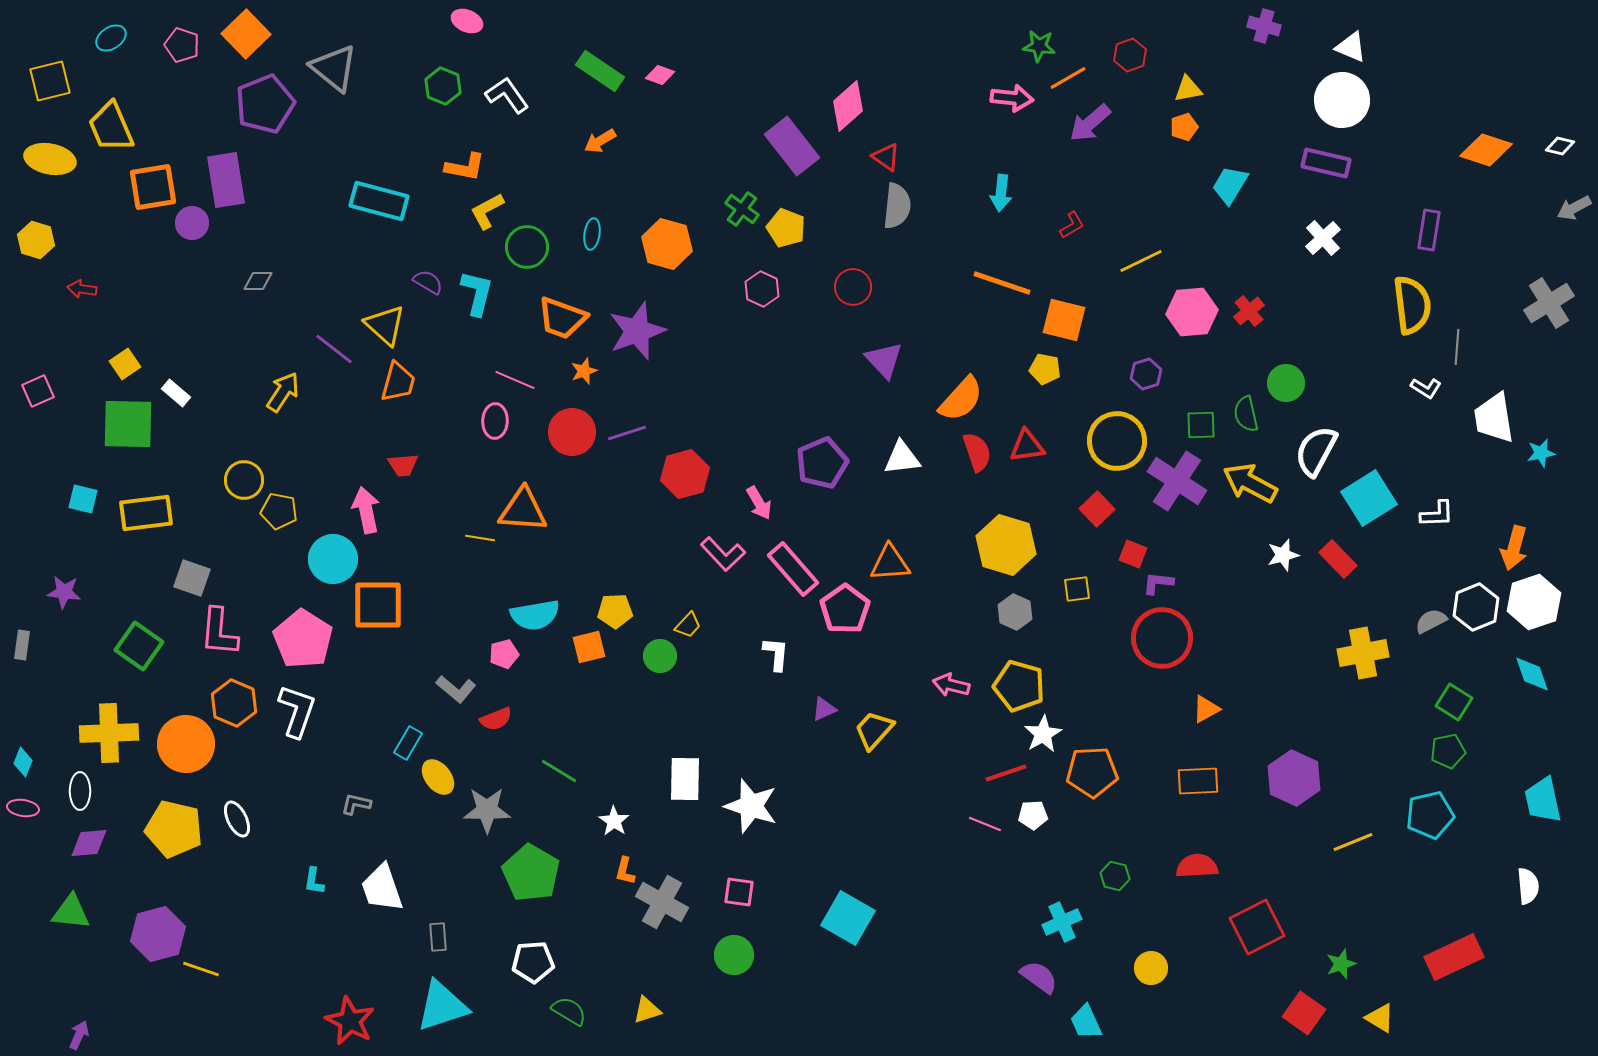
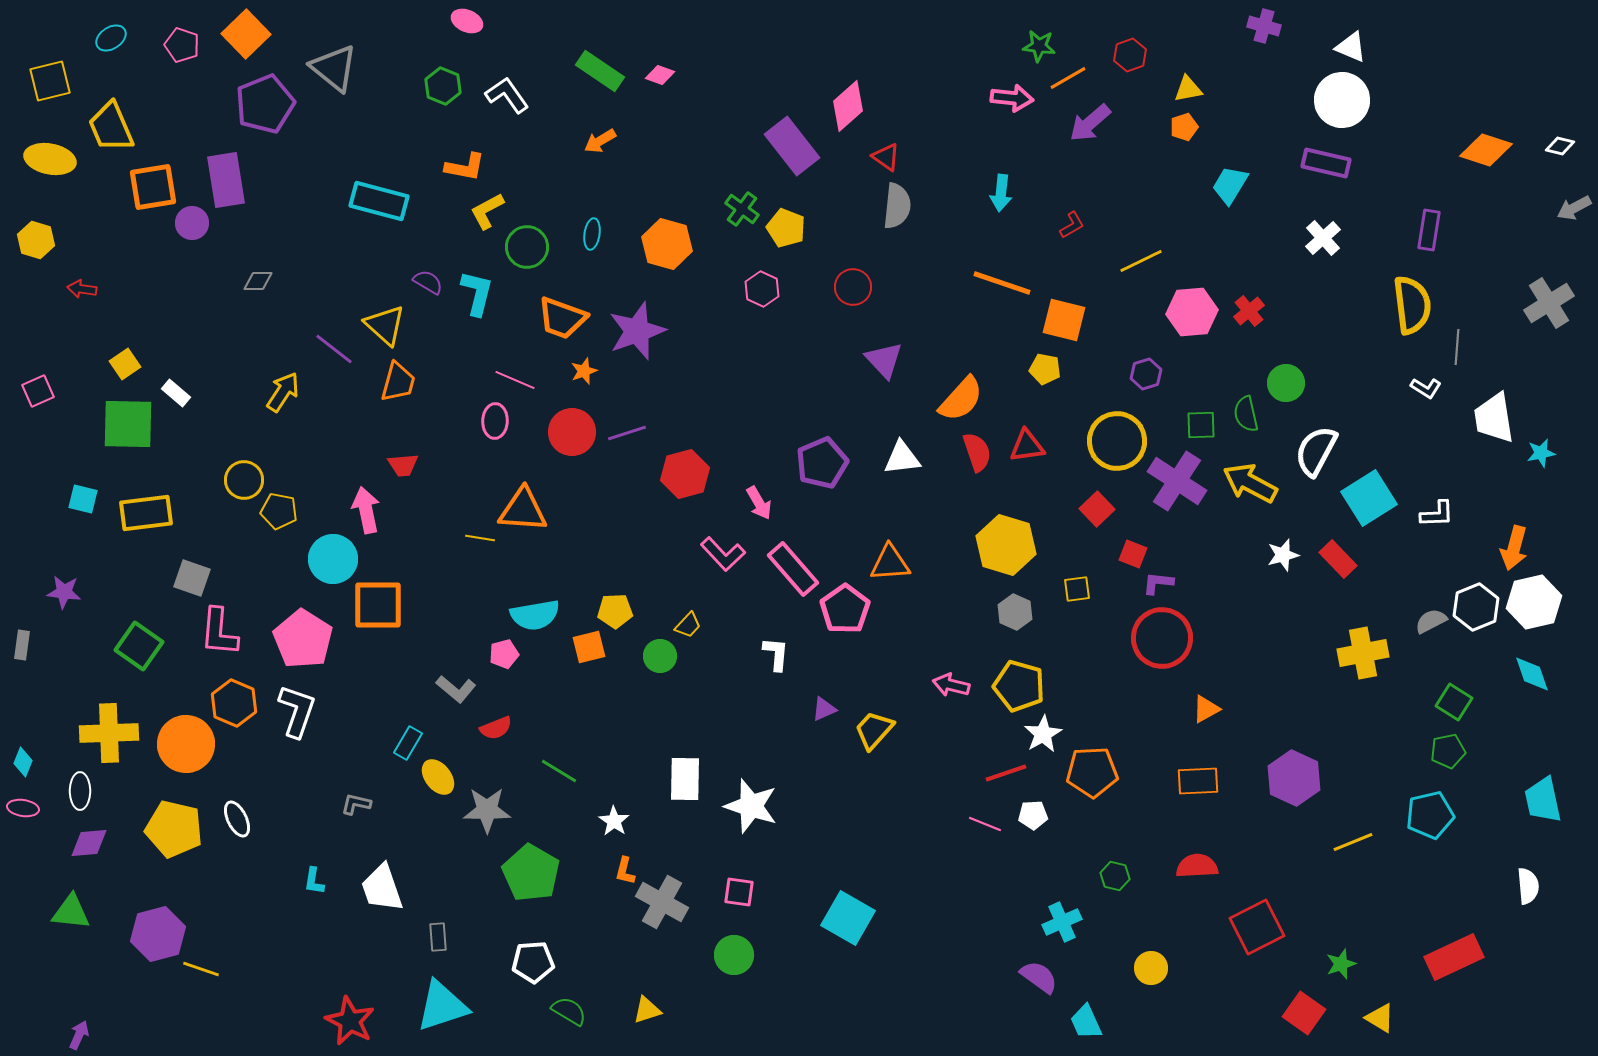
white hexagon at (1534, 602): rotated 6 degrees clockwise
red semicircle at (496, 719): moved 9 px down
